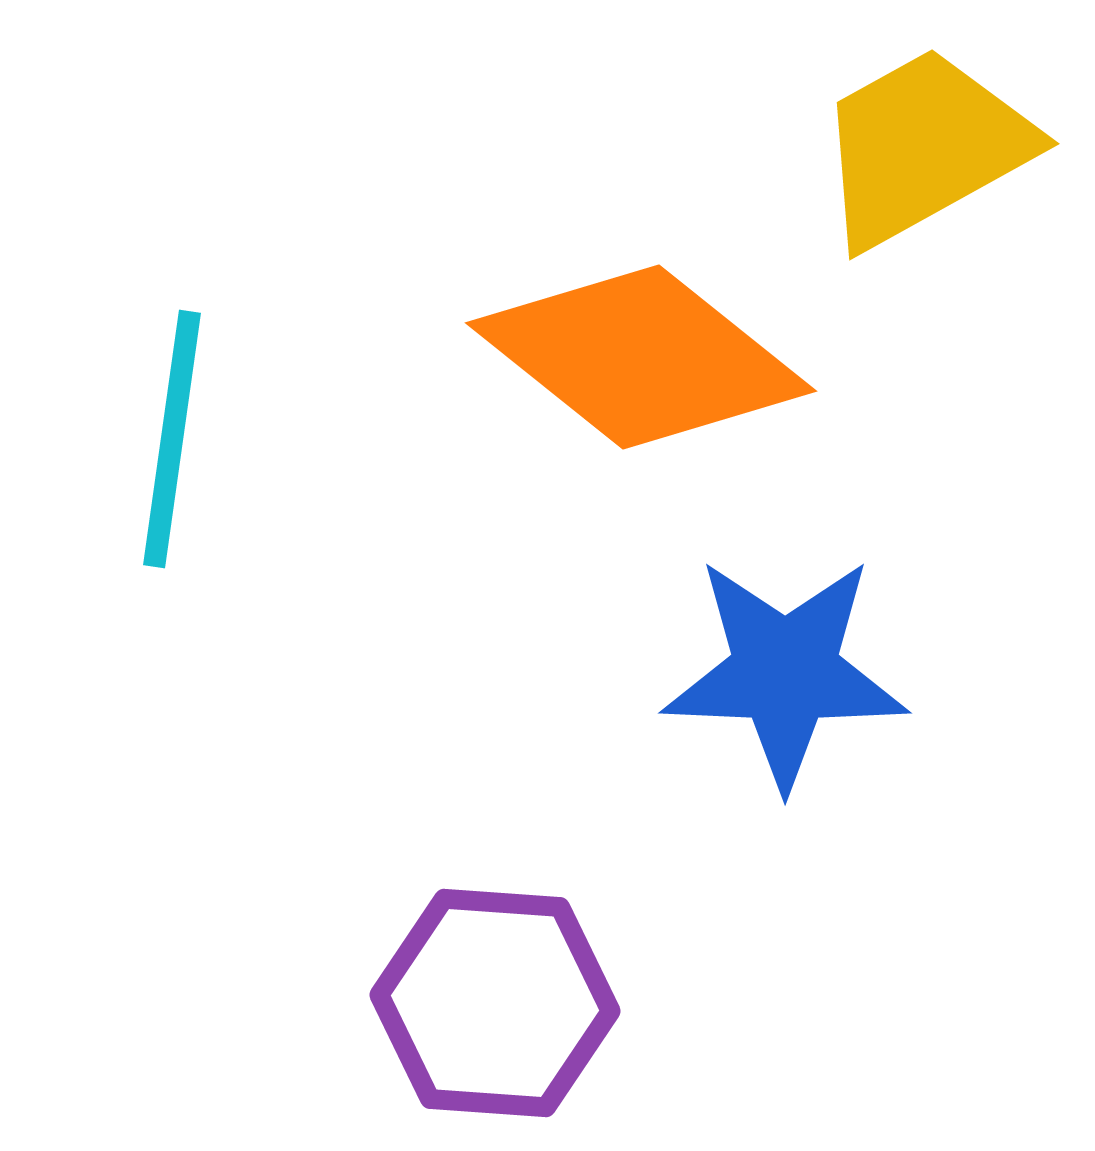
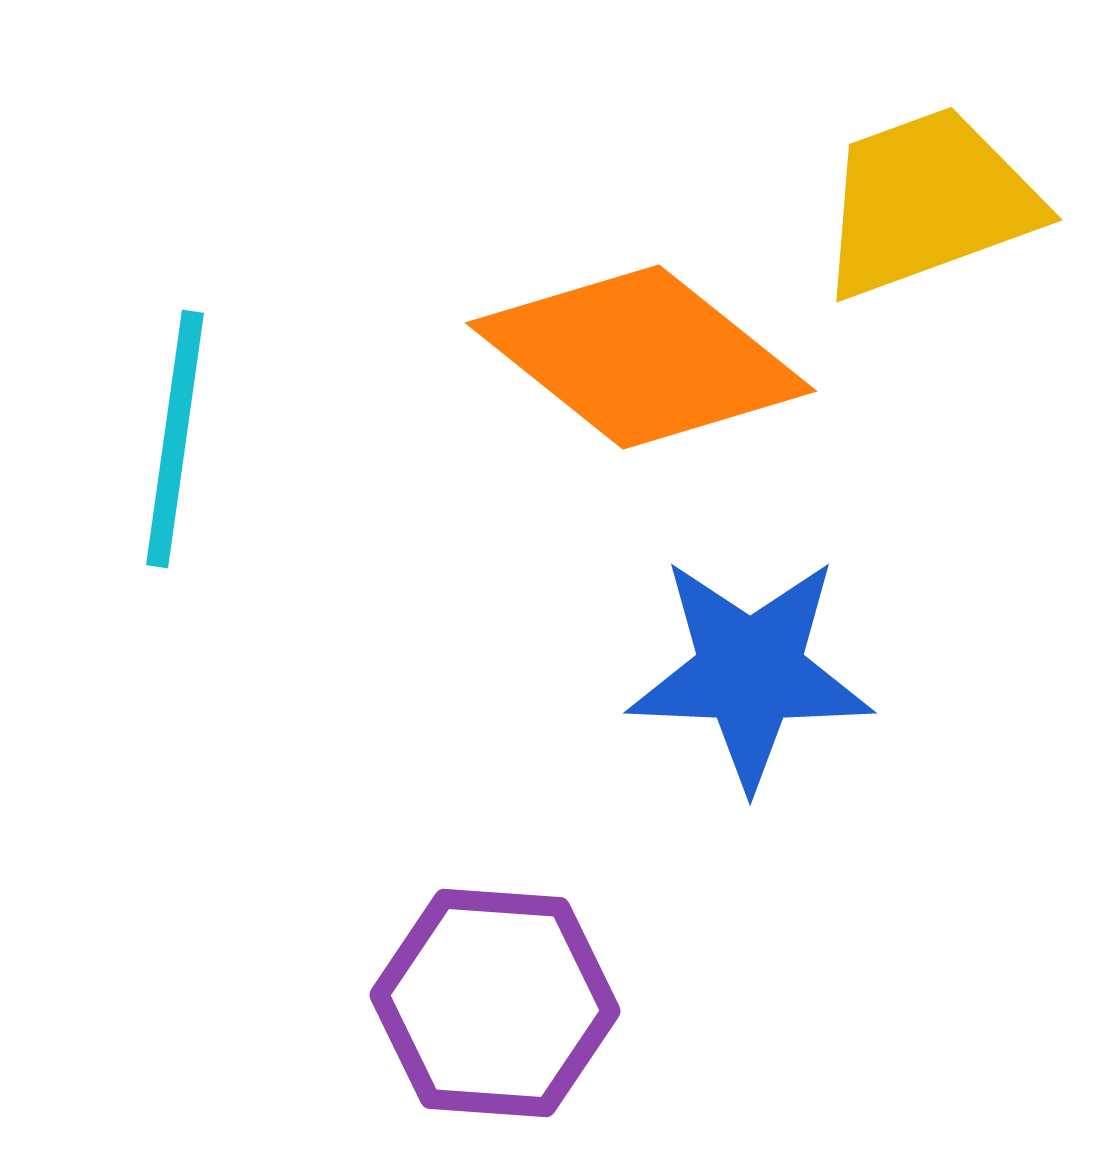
yellow trapezoid: moved 4 px right, 55 px down; rotated 9 degrees clockwise
cyan line: moved 3 px right
blue star: moved 35 px left
